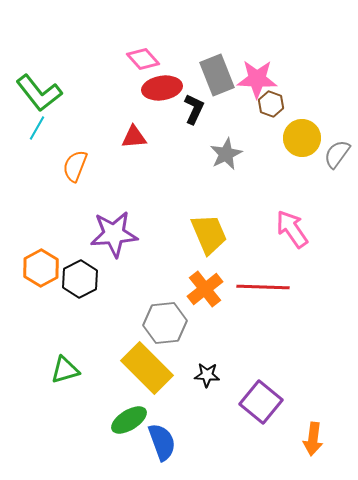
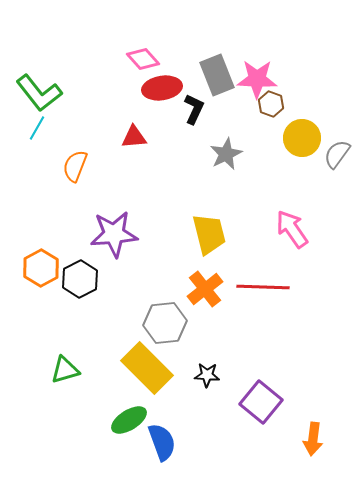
yellow trapezoid: rotated 9 degrees clockwise
